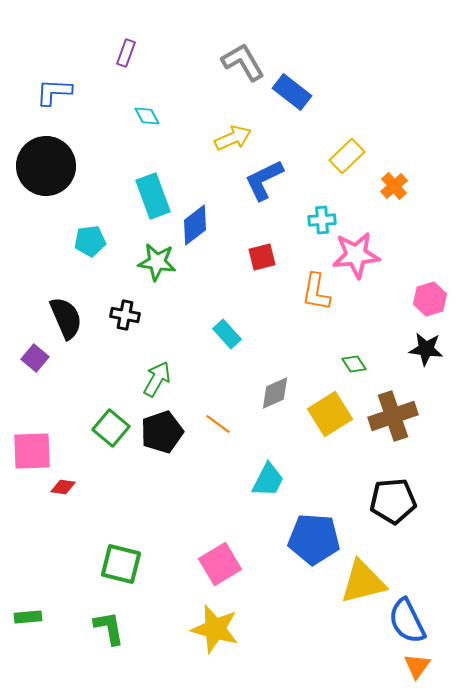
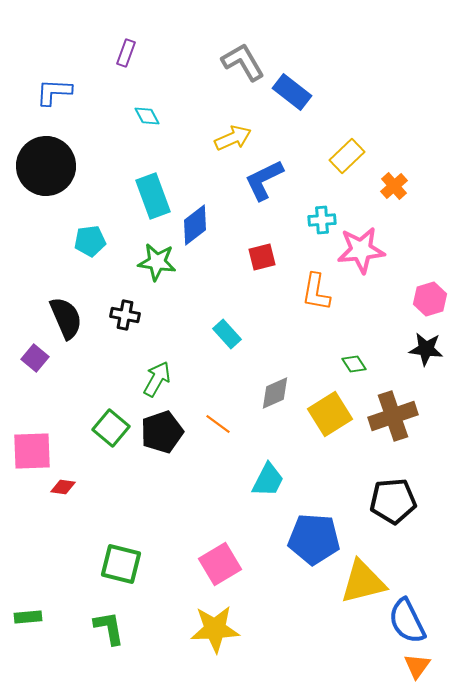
pink star at (356, 255): moved 5 px right, 5 px up
yellow star at (215, 629): rotated 18 degrees counterclockwise
